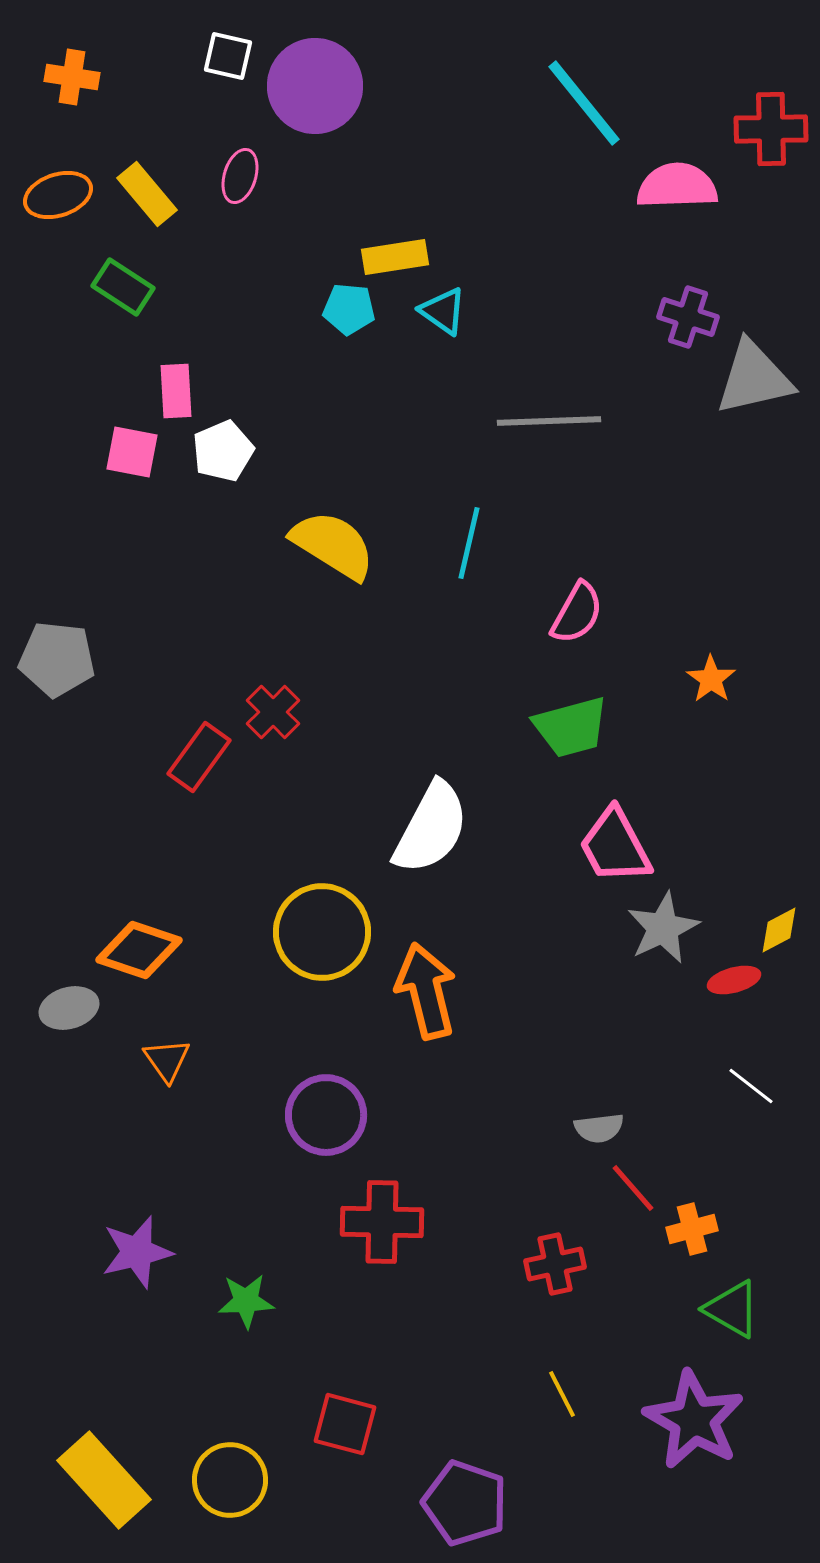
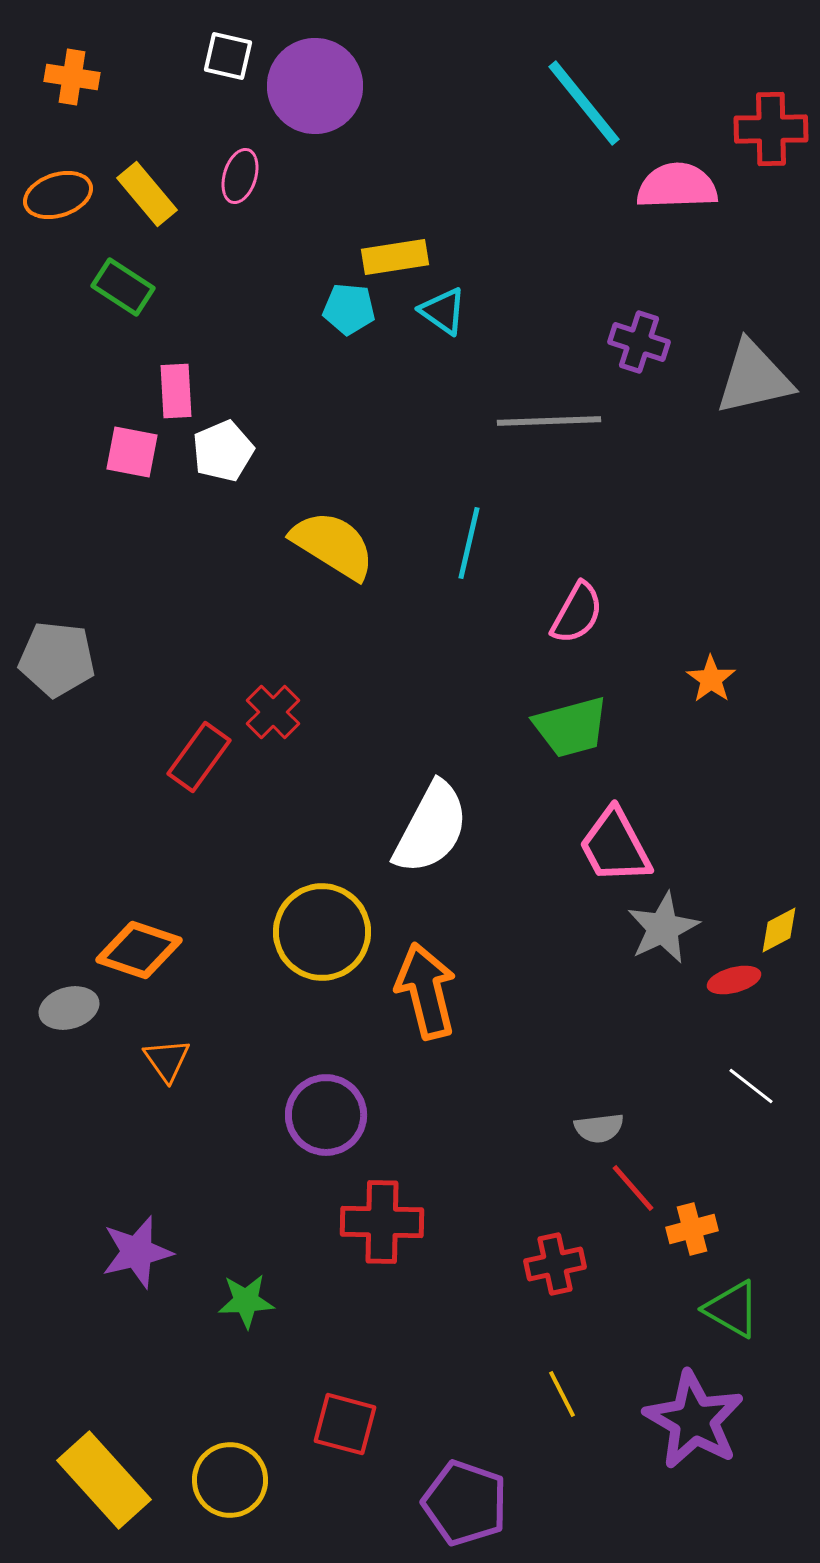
purple cross at (688, 317): moved 49 px left, 25 px down
